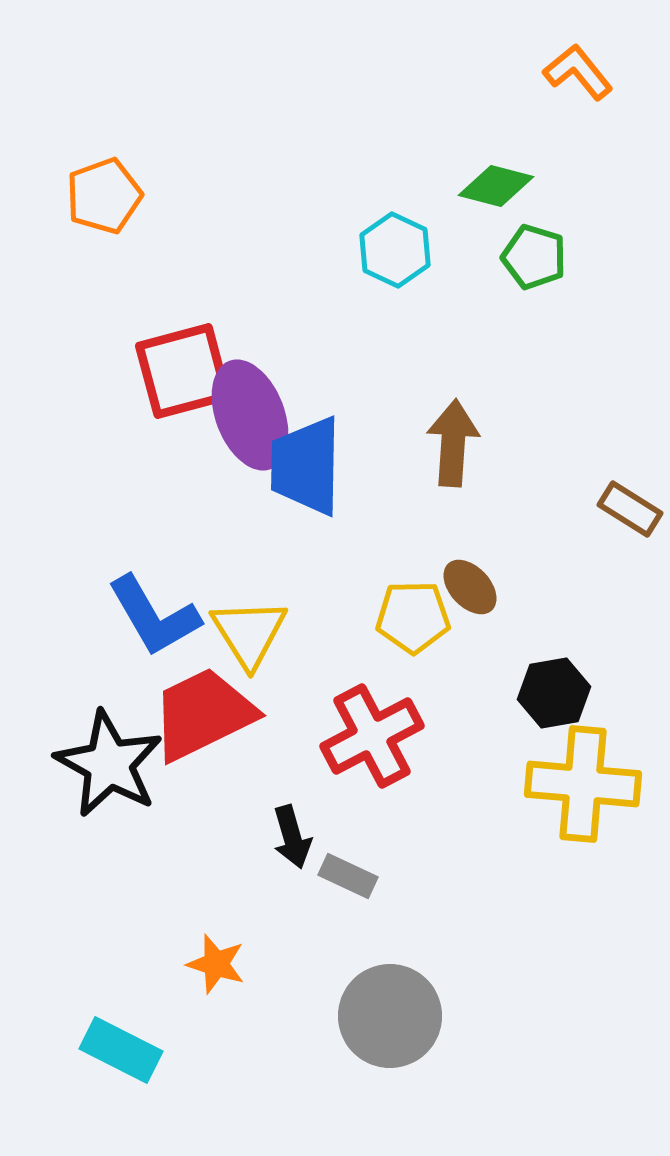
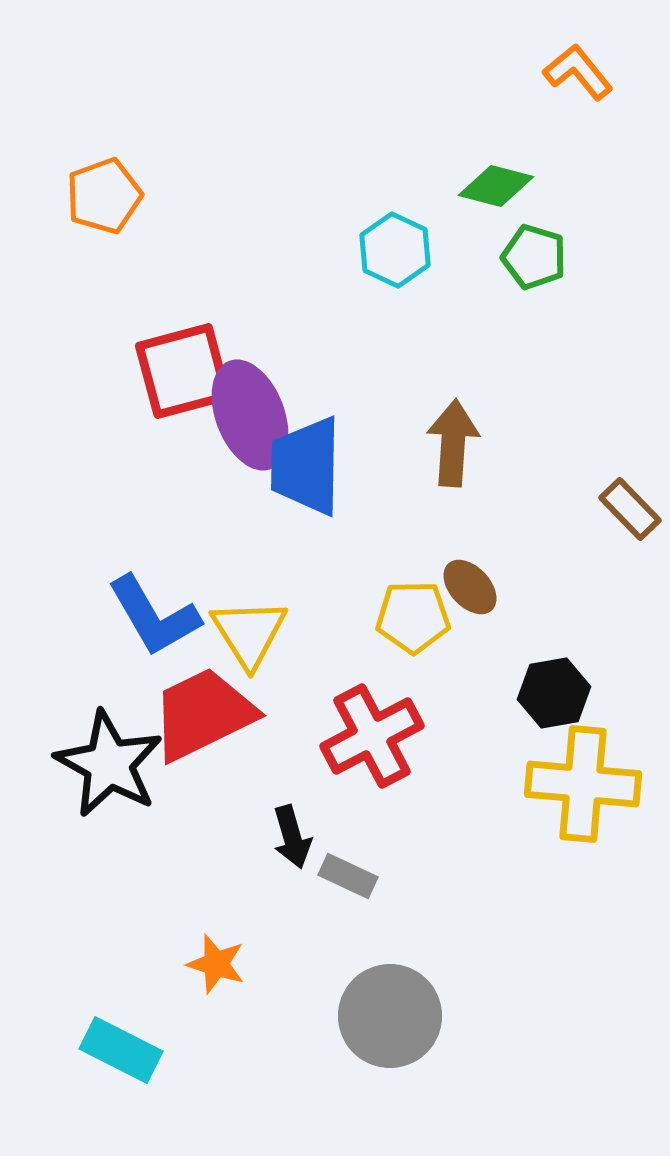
brown rectangle: rotated 14 degrees clockwise
